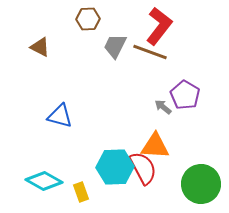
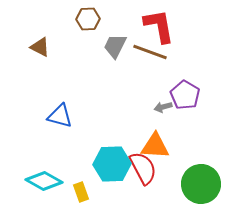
red L-shape: rotated 48 degrees counterclockwise
gray arrow: rotated 54 degrees counterclockwise
cyan hexagon: moved 3 px left, 3 px up
